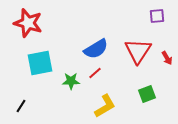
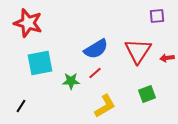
red arrow: rotated 112 degrees clockwise
